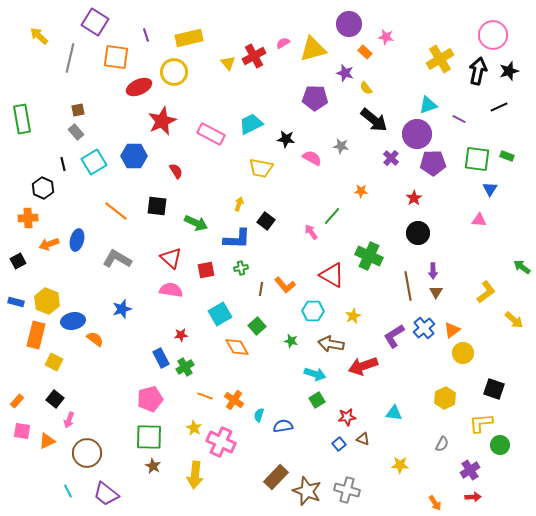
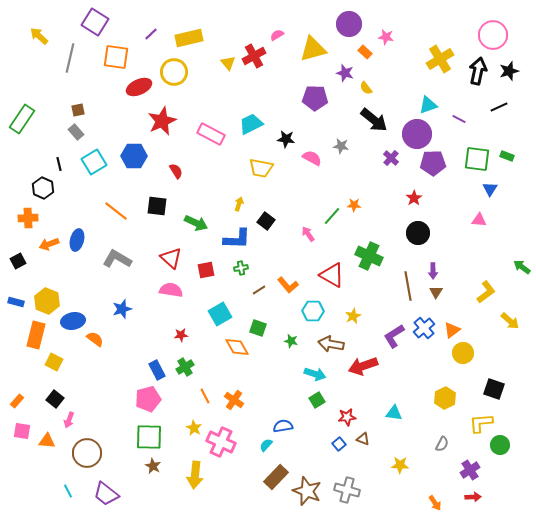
purple line at (146, 35): moved 5 px right, 1 px up; rotated 64 degrees clockwise
pink semicircle at (283, 43): moved 6 px left, 8 px up
green rectangle at (22, 119): rotated 44 degrees clockwise
black line at (63, 164): moved 4 px left
orange star at (361, 191): moved 7 px left, 14 px down
pink arrow at (311, 232): moved 3 px left, 2 px down
orange L-shape at (285, 285): moved 3 px right
brown line at (261, 289): moved 2 px left, 1 px down; rotated 48 degrees clockwise
yellow arrow at (514, 320): moved 4 px left, 1 px down
green square at (257, 326): moved 1 px right, 2 px down; rotated 30 degrees counterclockwise
blue rectangle at (161, 358): moved 4 px left, 12 px down
orange line at (205, 396): rotated 42 degrees clockwise
pink pentagon at (150, 399): moved 2 px left
cyan semicircle at (259, 415): moved 7 px right, 30 px down; rotated 24 degrees clockwise
orange triangle at (47, 441): rotated 30 degrees clockwise
